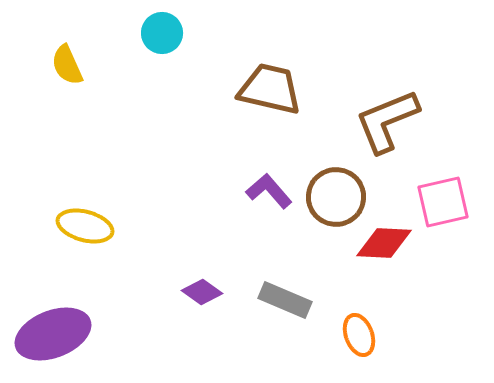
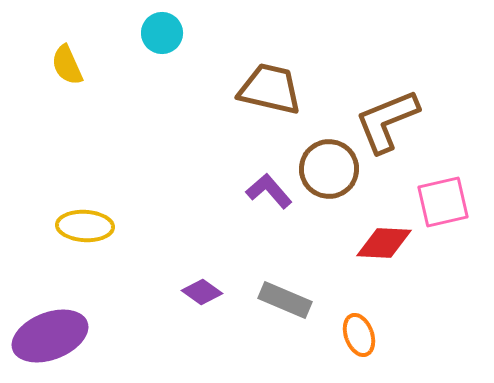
brown circle: moved 7 px left, 28 px up
yellow ellipse: rotated 12 degrees counterclockwise
purple ellipse: moved 3 px left, 2 px down
